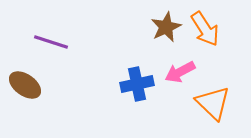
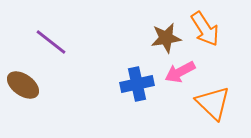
brown star: moved 11 px down; rotated 16 degrees clockwise
purple line: rotated 20 degrees clockwise
brown ellipse: moved 2 px left
